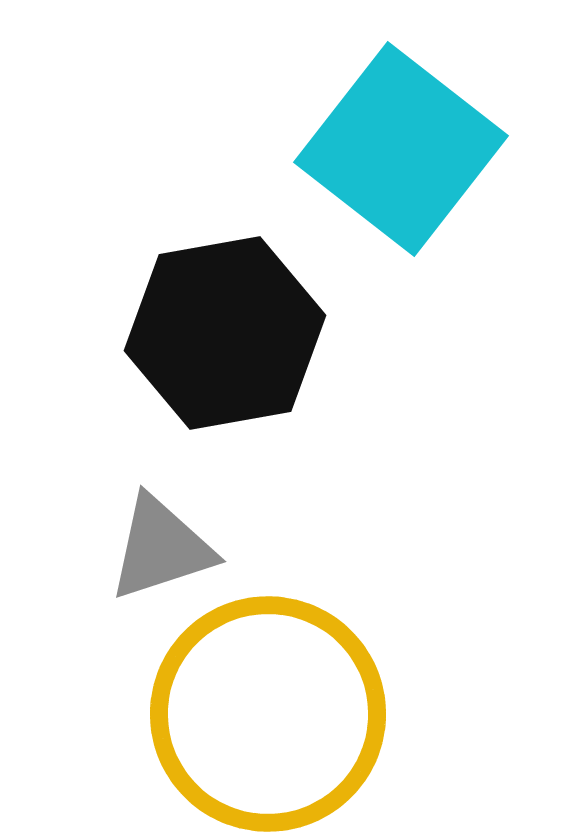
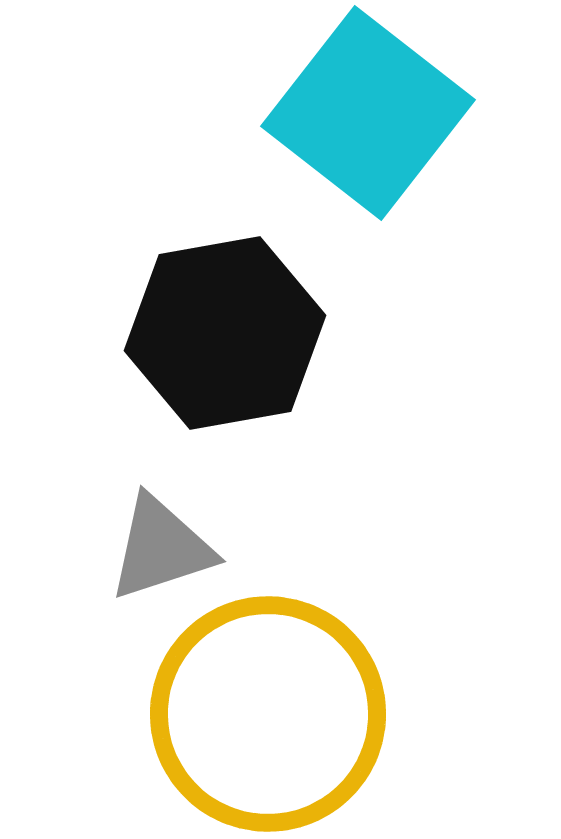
cyan square: moved 33 px left, 36 px up
